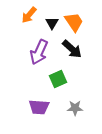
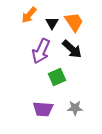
purple arrow: moved 2 px right, 1 px up
green square: moved 1 px left, 2 px up
purple trapezoid: moved 4 px right, 2 px down
